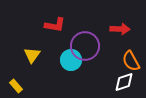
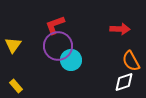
red L-shape: rotated 150 degrees clockwise
purple circle: moved 27 px left
yellow triangle: moved 19 px left, 10 px up
